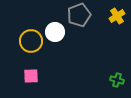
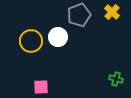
yellow cross: moved 5 px left, 4 px up; rotated 14 degrees counterclockwise
white circle: moved 3 px right, 5 px down
pink square: moved 10 px right, 11 px down
green cross: moved 1 px left, 1 px up
